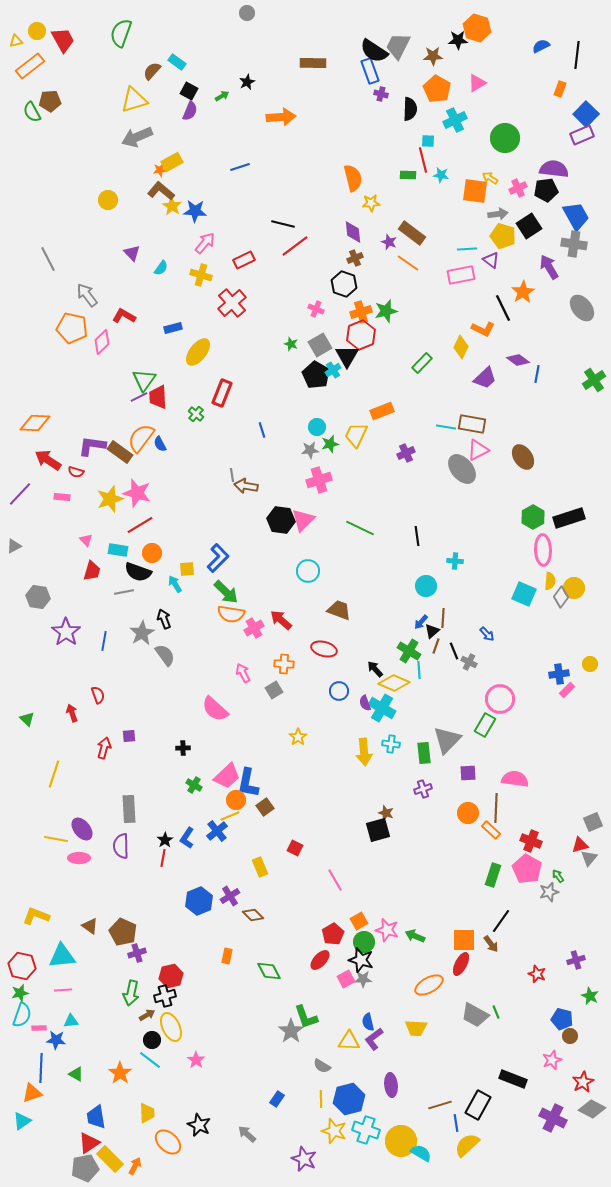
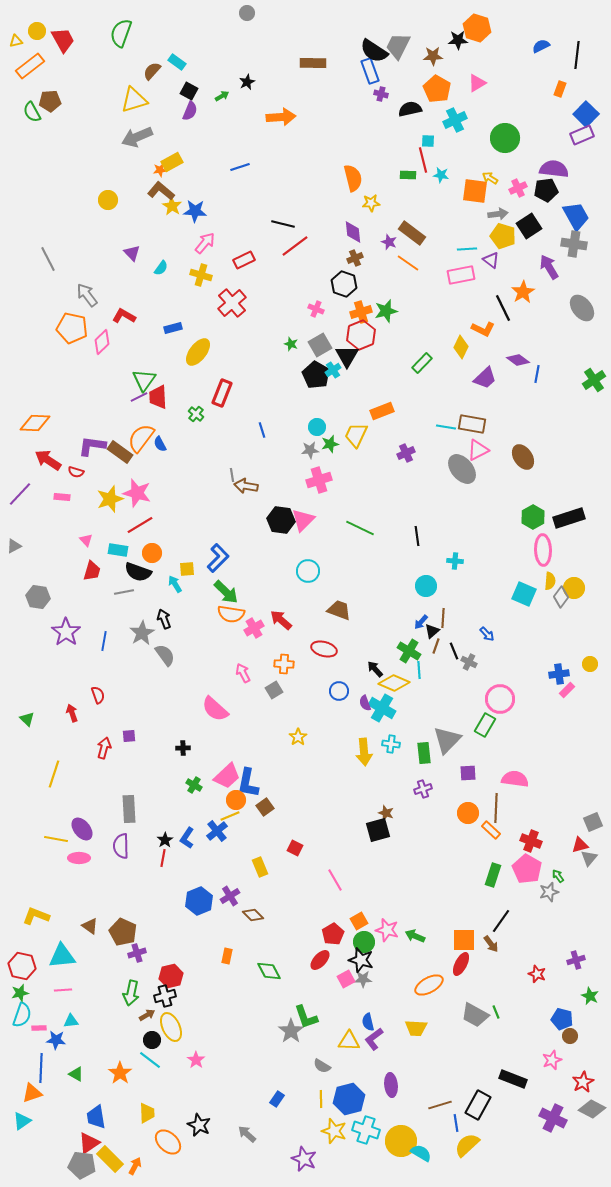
black semicircle at (410, 109): rotated 105 degrees counterclockwise
gray pentagon at (85, 1168): moved 3 px left, 3 px up; rotated 20 degrees clockwise
